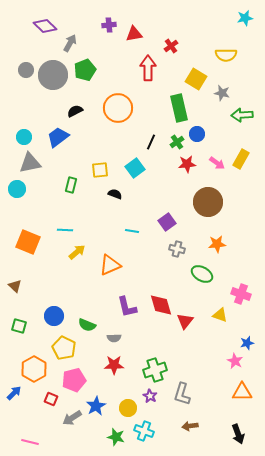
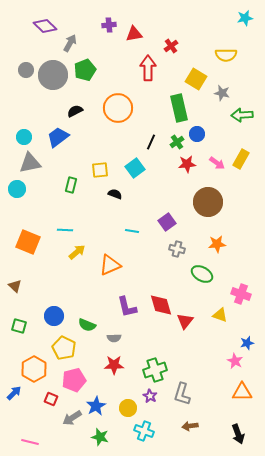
green star at (116, 437): moved 16 px left
